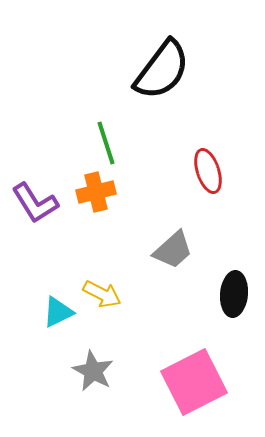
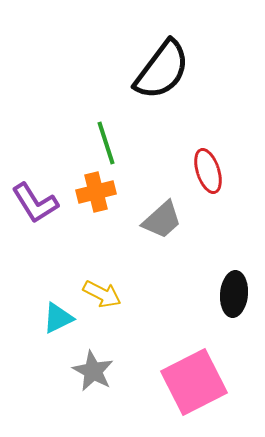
gray trapezoid: moved 11 px left, 30 px up
cyan triangle: moved 6 px down
